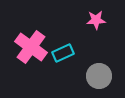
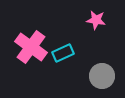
pink star: rotated 12 degrees clockwise
gray circle: moved 3 px right
